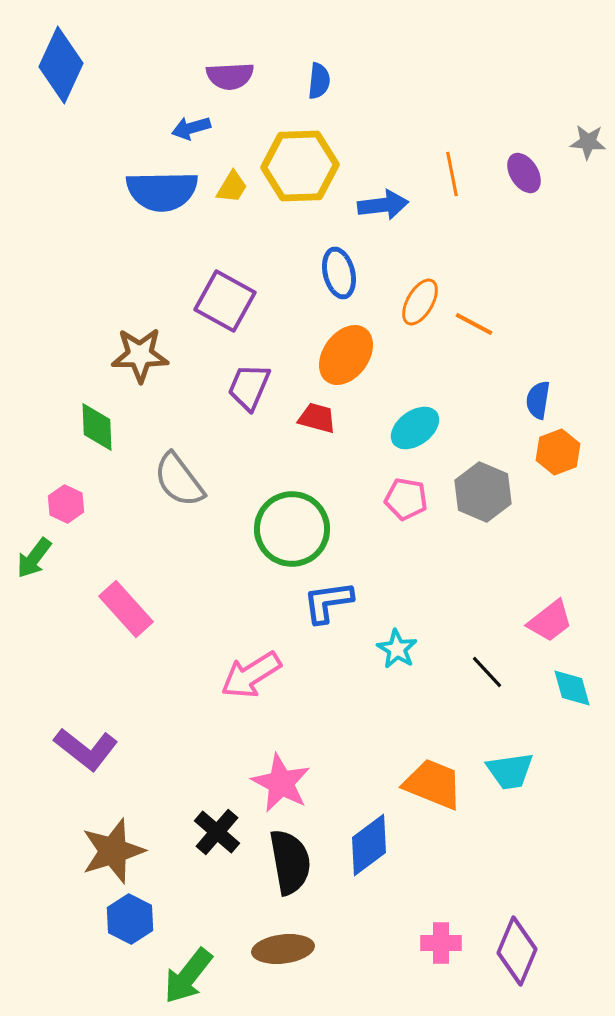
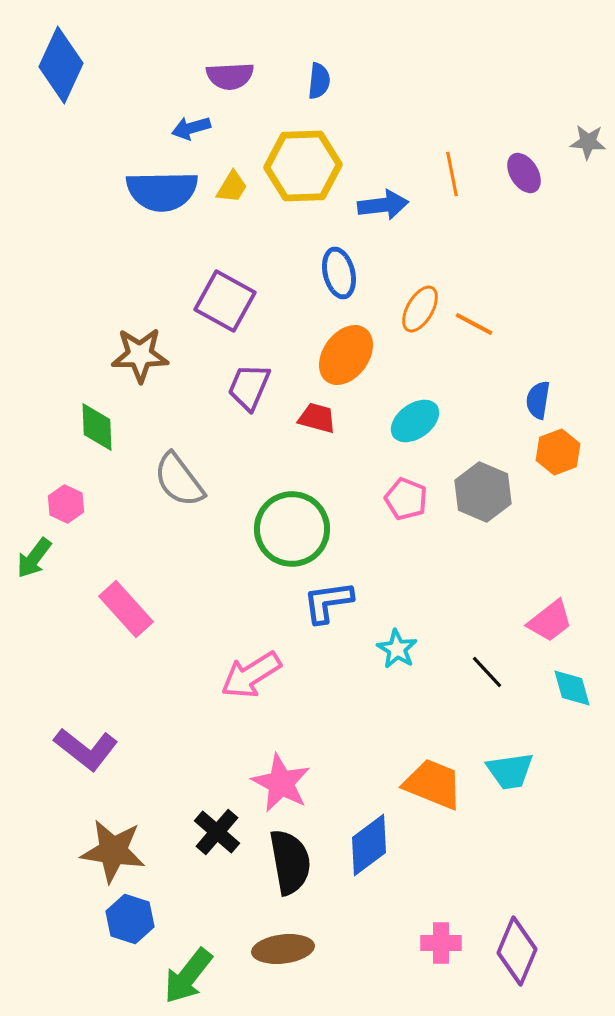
yellow hexagon at (300, 166): moved 3 px right
orange ellipse at (420, 302): moved 7 px down
cyan ellipse at (415, 428): moved 7 px up
pink pentagon at (406, 499): rotated 12 degrees clockwise
brown star at (113, 851): rotated 26 degrees clockwise
blue hexagon at (130, 919): rotated 9 degrees counterclockwise
